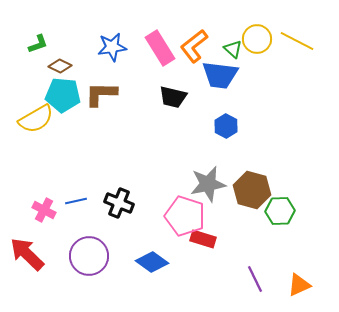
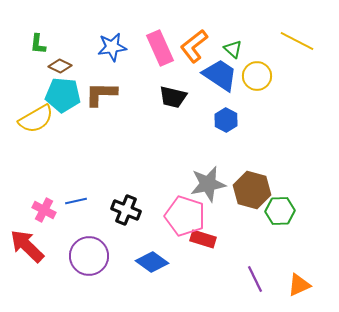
yellow circle: moved 37 px down
green L-shape: rotated 115 degrees clockwise
pink rectangle: rotated 8 degrees clockwise
blue trapezoid: rotated 153 degrees counterclockwise
blue hexagon: moved 6 px up
black cross: moved 7 px right, 7 px down
red arrow: moved 8 px up
